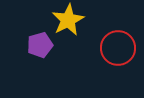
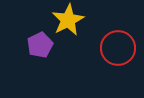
purple pentagon: rotated 10 degrees counterclockwise
